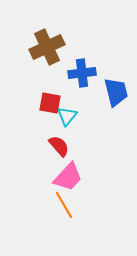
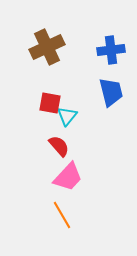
blue cross: moved 29 px right, 23 px up
blue trapezoid: moved 5 px left
orange line: moved 2 px left, 10 px down
